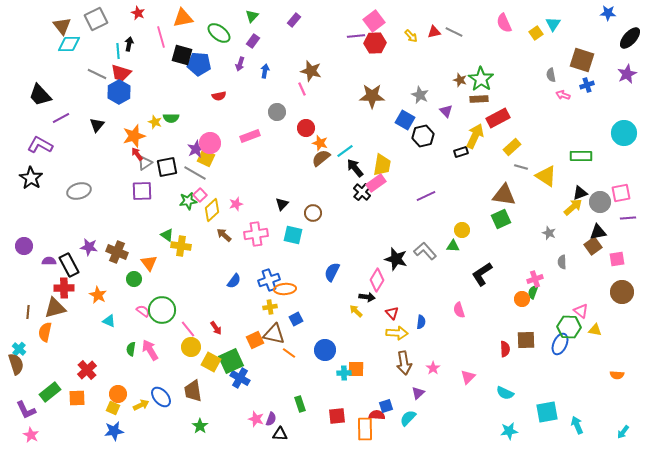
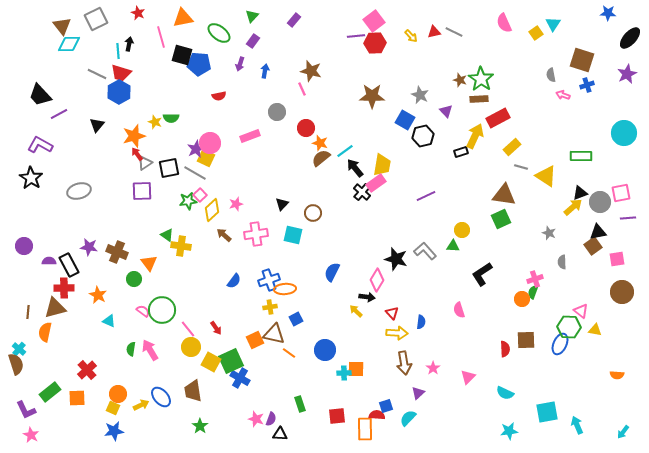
purple line at (61, 118): moved 2 px left, 4 px up
black square at (167, 167): moved 2 px right, 1 px down
